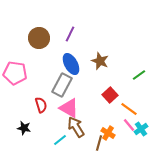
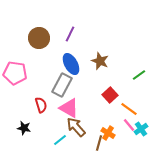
brown arrow: rotated 10 degrees counterclockwise
